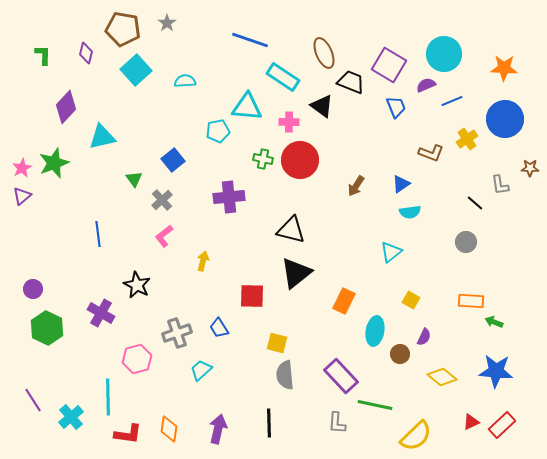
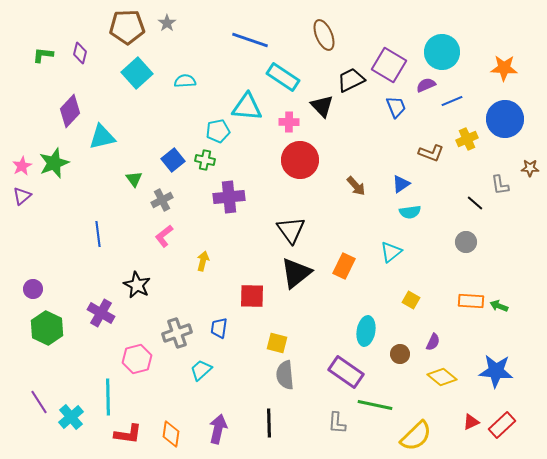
brown pentagon at (123, 29): moved 4 px right, 2 px up; rotated 12 degrees counterclockwise
purple diamond at (86, 53): moved 6 px left
brown ellipse at (324, 53): moved 18 px up
cyan circle at (444, 54): moved 2 px left, 2 px up
green L-shape at (43, 55): rotated 85 degrees counterclockwise
cyan square at (136, 70): moved 1 px right, 3 px down
black trapezoid at (351, 82): moved 2 px up; rotated 48 degrees counterclockwise
black triangle at (322, 106): rotated 10 degrees clockwise
purple diamond at (66, 107): moved 4 px right, 4 px down
yellow cross at (467, 139): rotated 10 degrees clockwise
green cross at (263, 159): moved 58 px left, 1 px down
pink star at (22, 168): moved 2 px up
brown arrow at (356, 186): rotated 75 degrees counterclockwise
gray cross at (162, 200): rotated 15 degrees clockwise
black triangle at (291, 230): rotated 40 degrees clockwise
orange rectangle at (344, 301): moved 35 px up
green arrow at (494, 322): moved 5 px right, 16 px up
blue trapezoid at (219, 328): rotated 40 degrees clockwise
cyan ellipse at (375, 331): moved 9 px left
purple semicircle at (424, 337): moved 9 px right, 5 px down
purple rectangle at (341, 376): moved 5 px right, 4 px up; rotated 12 degrees counterclockwise
purple line at (33, 400): moved 6 px right, 2 px down
orange diamond at (169, 429): moved 2 px right, 5 px down
